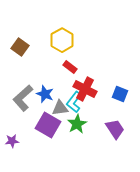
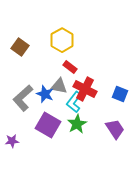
gray triangle: moved 1 px left, 22 px up; rotated 18 degrees clockwise
